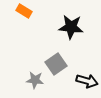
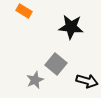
gray square: rotated 15 degrees counterclockwise
gray star: rotated 30 degrees counterclockwise
